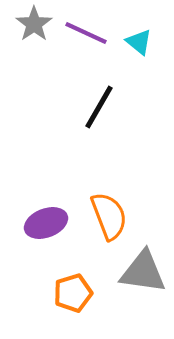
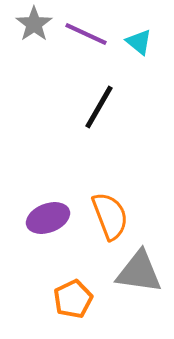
purple line: moved 1 px down
orange semicircle: moved 1 px right
purple ellipse: moved 2 px right, 5 px up
gray triangle: moved 4 px left
orange pentagon: moved 6 px down; rotated 9 degrees counterclockwise
